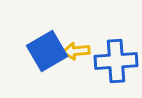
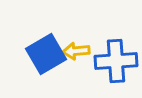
blue square: moved 1 px left, 3 px down
